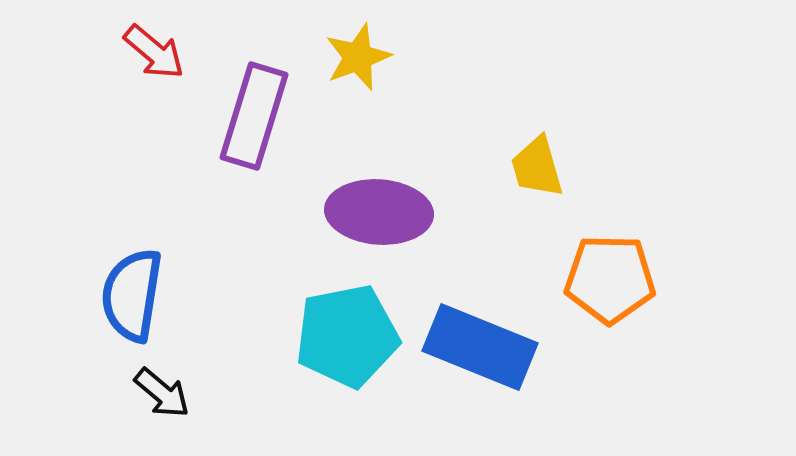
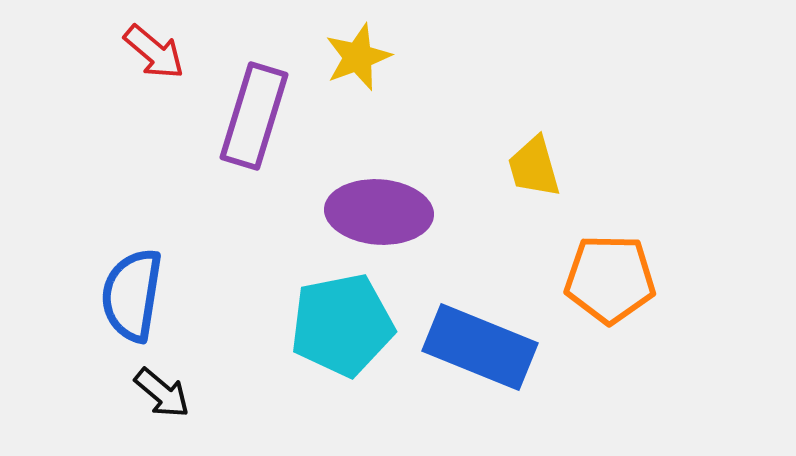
yellow trapezoid: moved 3 px left
cyan pentagon: moved 5 px left, 11 px up
